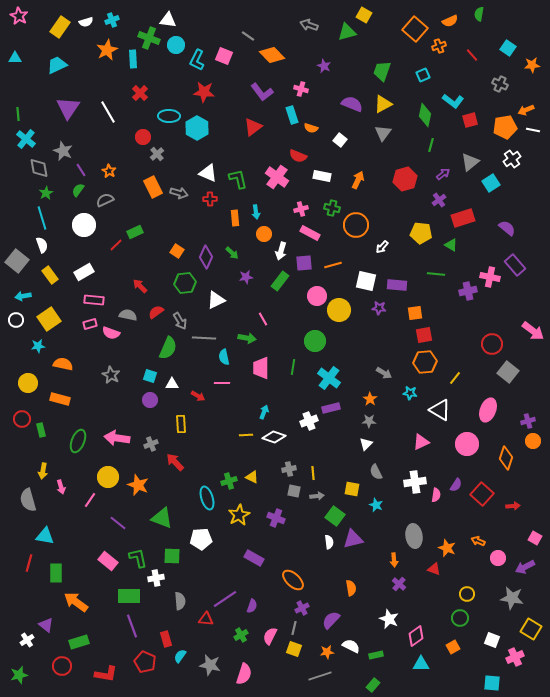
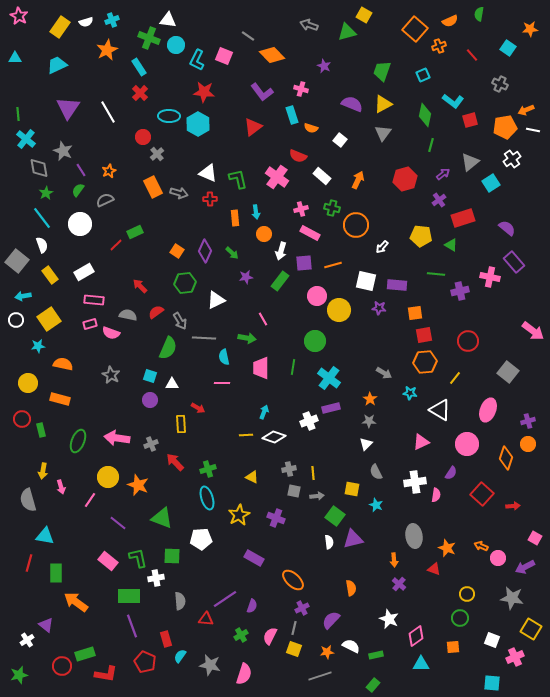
cyan rectangle at (133, 59): moved 6 px right, 8 px down; rotated 30 degrees counterclockwise
orange star at (532, 65): moved 2 px left, 36 px up
cyan hexagon at (197, 128): moved 1 px right, 4 px up
orange star at (109, 171): rotated 16 degrees clockwise
white rectangle at (322, 176): rotated 30 degrees clockwise
cyan line at (42, 218): rotated 20 degrees counterclockwise
white circle at (84, 225): moved 4 px left, 1 px up
yellow pentagon at (421, 233): moved 3 px down
purple diamond at (206, 257): moved 1 px left, 6 px up
purple rectangle at (515, 265): moved 1 px left, 3 px up
purple cross at (468, 291): moved 8 px left
red circle at (492, 344): moved 24 px left, 3 px up
red arrow at (198, 396): moved 12 px down
orange circle at (533, 441): moved 5 px left, 3 px down
green cross at (229, 481): moved 21 px left, 12 px up
purple semicircle at (456, 485): moved 5 px left, 12 px up
orange arrow at (478, 541): moved 3 px right, 5 px down
green rectangle at (79, 642): moved 6 px right, 12 px down
orange square at (453, 647): rotated 24 degrees clockwise
